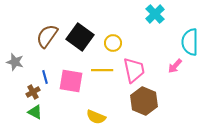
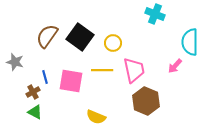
cyan cross: rotated 24 degrees counterclockwise
brown hexagon: moved 2 px right
